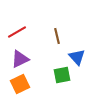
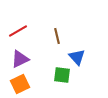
red line: moved 1 px right, 1 px up
green square: rotated 18 degrees clockwise
